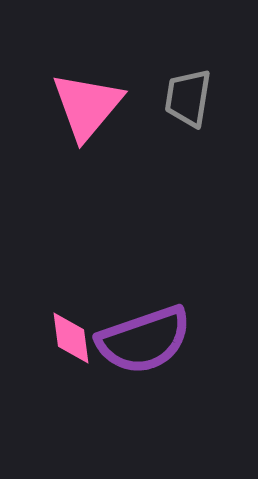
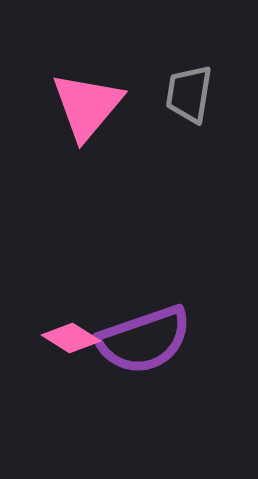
gray trapezoid: moved 1 px right, 4 px up
pink diamond: rotated 50 degrees counterclockwise
